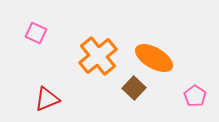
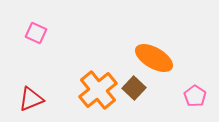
orange cross: moved 34 px down
red triangle: moved 16 px left
